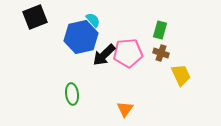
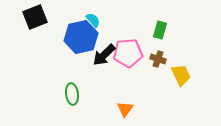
brown cross: moved 3 px left, 6 px down
